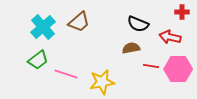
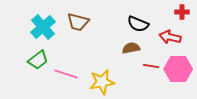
brown trapezoid: moved 1 px left; rotated 55 degrees clockwise
